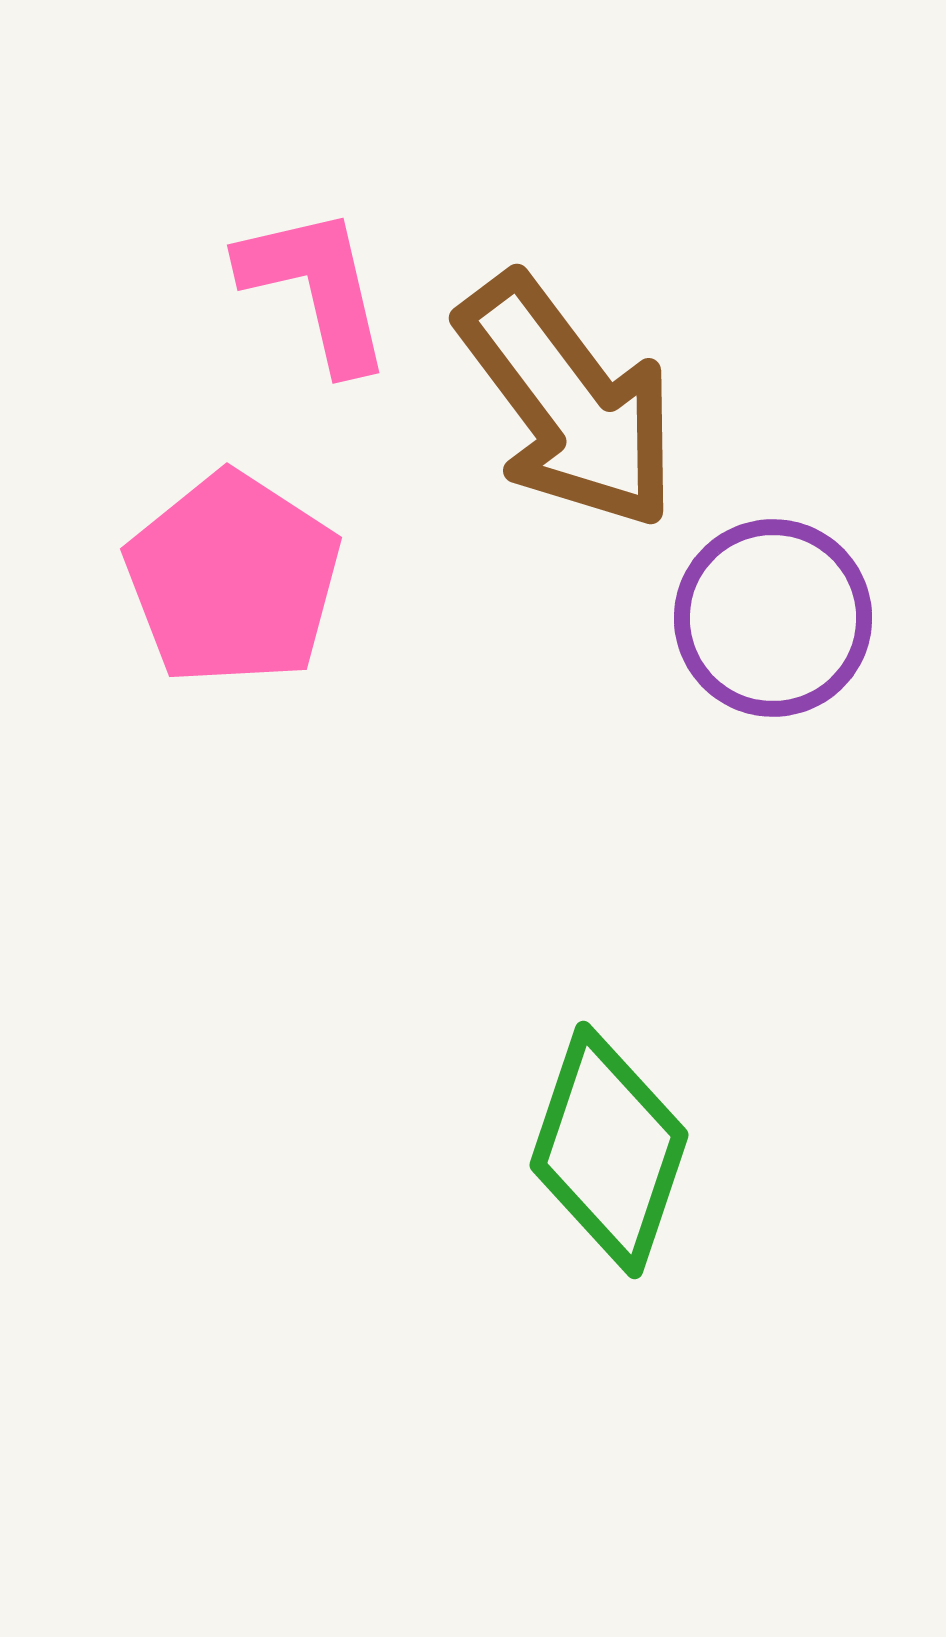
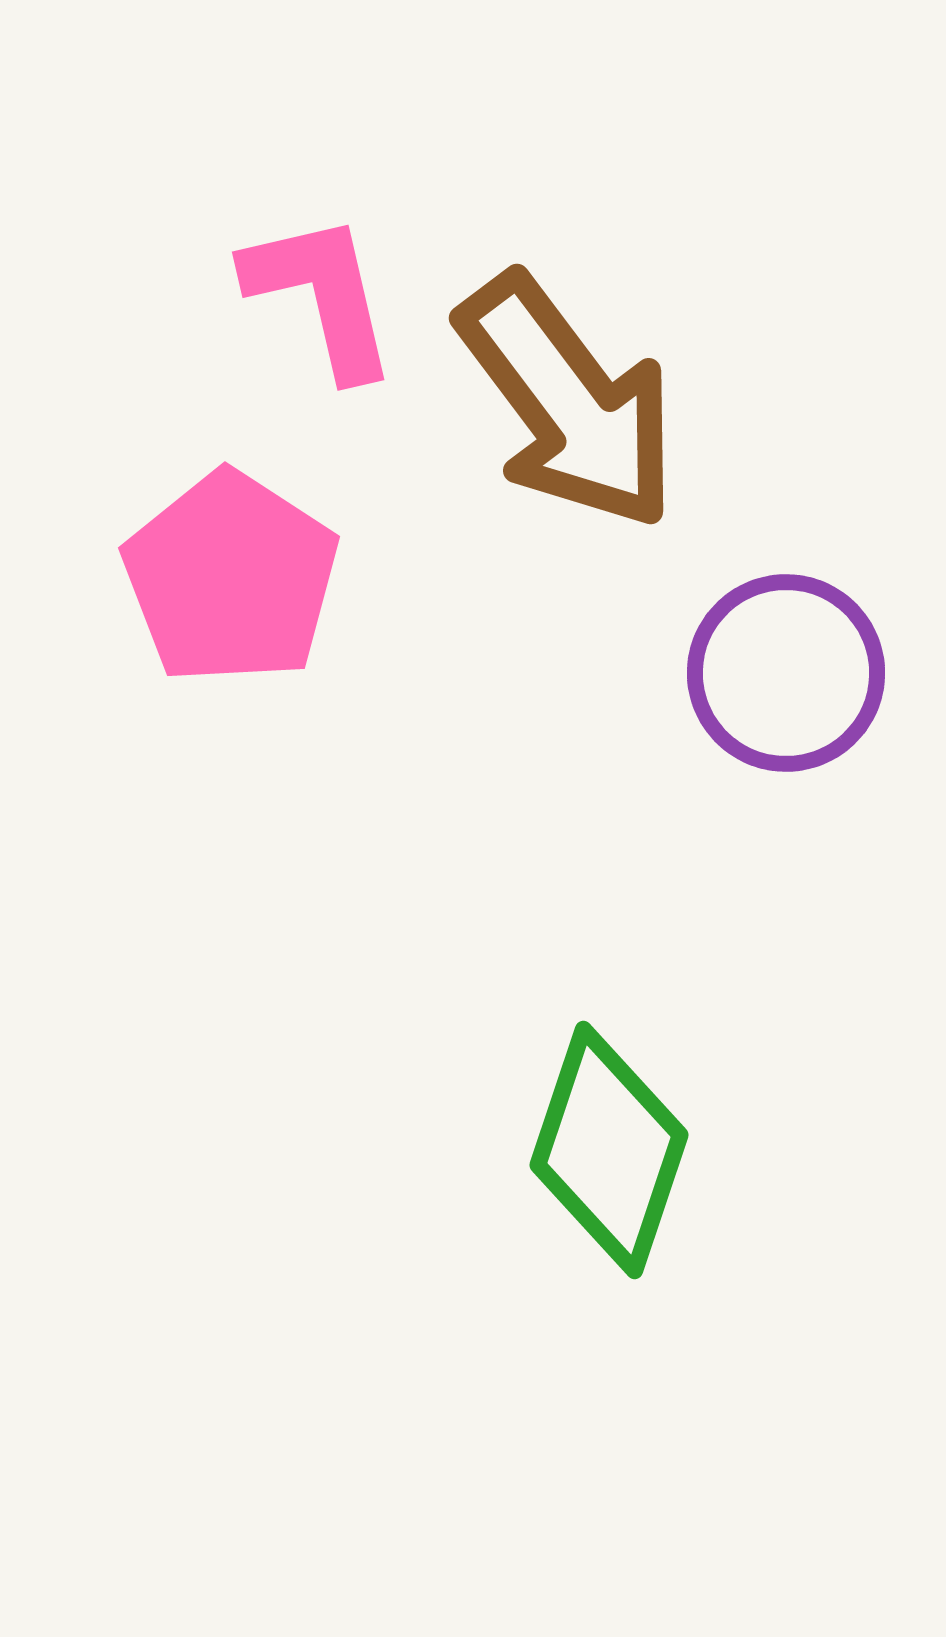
pink L-shape: moved 5 px right, 7 px down
pink pentagon: moved 2 px left, 1 px up
purple circle: moved 13 px right, 55 px down
